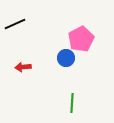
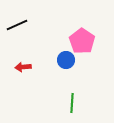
black line: moved 2 px right, 1 px down
pink pentagon: moved 1 px right, 2 px down; rotated 10 degrees counterclockwise
blue circle: moved 2 px down
